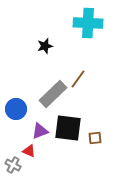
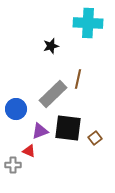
black star: moved 6 px right
brown line: rotated 24 degrees counterclockwise
brown square: rotated 32 degrees counterclockwise
gray cross: rotated 28 degrees counterclockwise
